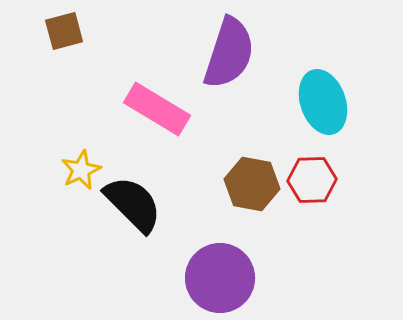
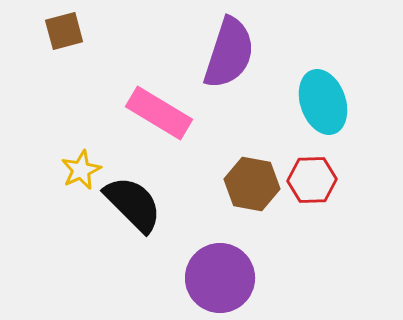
pink rectangle: moved 2 px right, 4 px down
